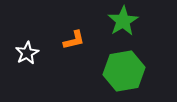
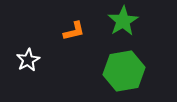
orange L-shape: moved 9 px up
white star: moved 1 px right, 7 px down
